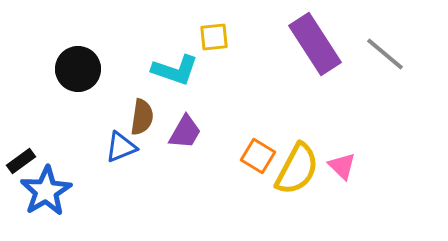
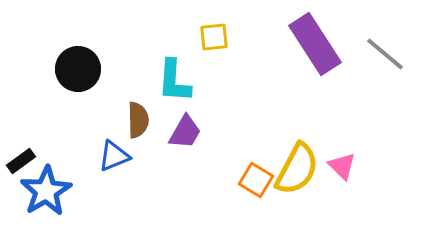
cyan L-shape: moved 1 px left, 11 px down; rotated 75 degrees clockwise
brown semicircle: moved 4 px left, 3 px down; rotated 9 degrees counterclockwise
blue triangle: moved 7 px left, 9 px down
orange square: moved 2 px left, 24 px down
